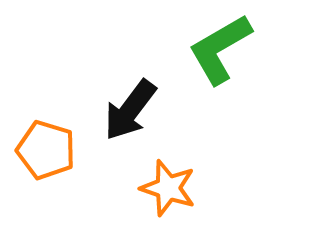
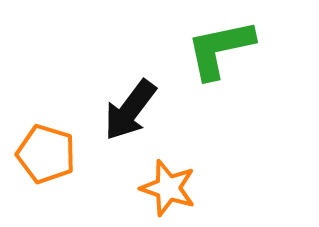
green L-shape: rotated 18 degrees clockwise
orange pentagon: moved 4 px down
